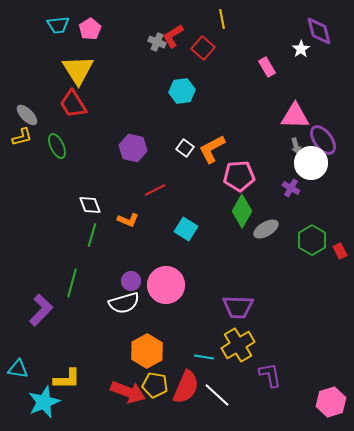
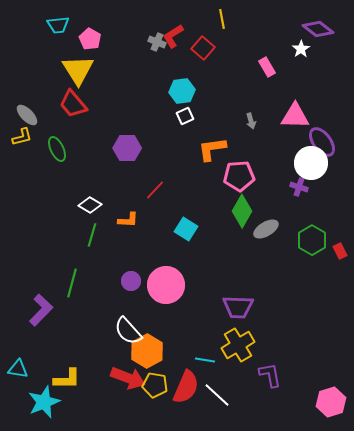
pink pentagon at (90, 29): moved 10 px down; rotated 10 degrees counterclockwise
purple diamond at (319, 31): moved 1 px left, 2 px up; rotated 36 degrees counterclockwise
red trapezoid at (73, 104): rotated 8 degrees counterclockwise
purple ellipse at (323, 140): moved 1 px left, 2 px down
green ellipse at (57, 146): moved 3 px down
gray arrow at (296, 146): moved 45 px left, 25 px up
purple hexagon at (133, 148): moved 6 px left; rotated 12 degrees counterclockwise
white square at (185, 148): moved 32 px up; rotated 30 degrees clockwise
orange L-shape at (212, 149): rotated 20 degrees clockwise
purple cross at (291, 188): moved 8 px right, 1 px up; rotated 12 degrees counterclockwise
red line at (155, 190): rotated 20 degrees counterclockwise
white diamond at (90, 205): rotated 40 degrees counterclockwise
orange L-shape at (128, 220): rotated 20 degrees counterclockwise
white semicircle at (124, 303): moved 4 px right, 28 px down; rotated 64 degrees clockwise
cyan line at (204, 357): moved 1 px right, 3 px down
red arrow at (128, 392): moved 14 px up
